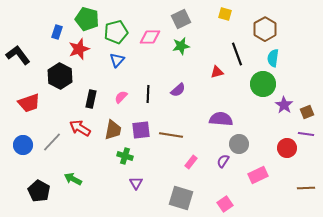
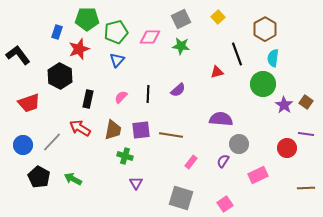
yellow square at (225, 14): moved 7 px left, 3 px down; rotated 32 degrees clockwise
green pentagon at (87, 19): rotated 15 degrees counterclockwise
green star at (181, 46): rotated 18 degrees clockwise
black rectangle at (91, 99): moved 3 px left
brown square at (307, 112): moved 1 px left, 10 px up; rotated 32 degrees counterclockwise
black pentagon at (39, 191): moved 14 px up
